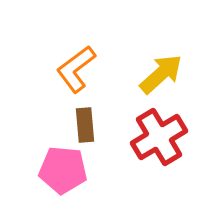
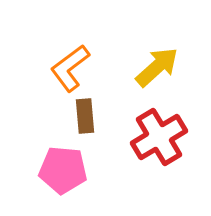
orange L-shape: moved 6 px left, 1 px up
yellow arrow: moved 4 px left, 7 px up
brown rectangle: moved 9 px up
